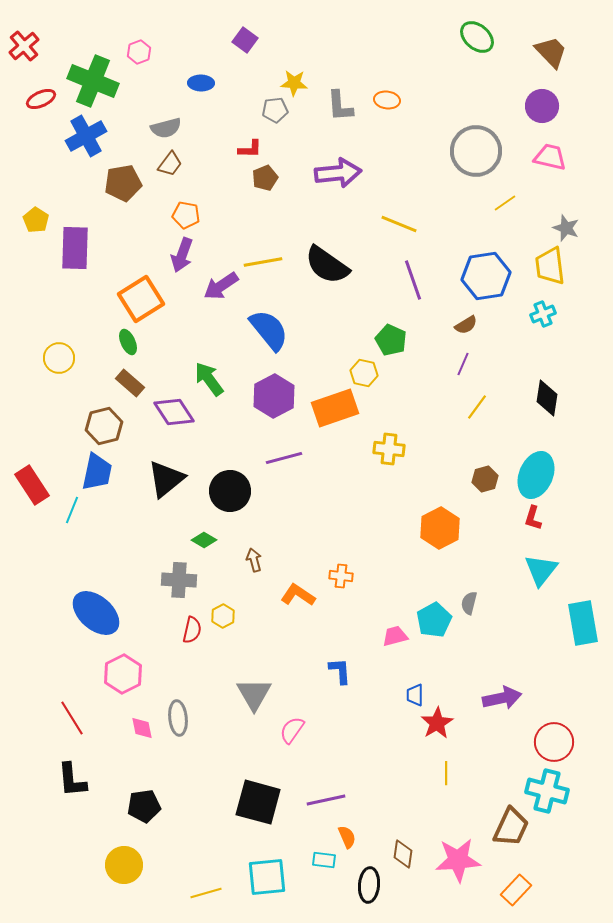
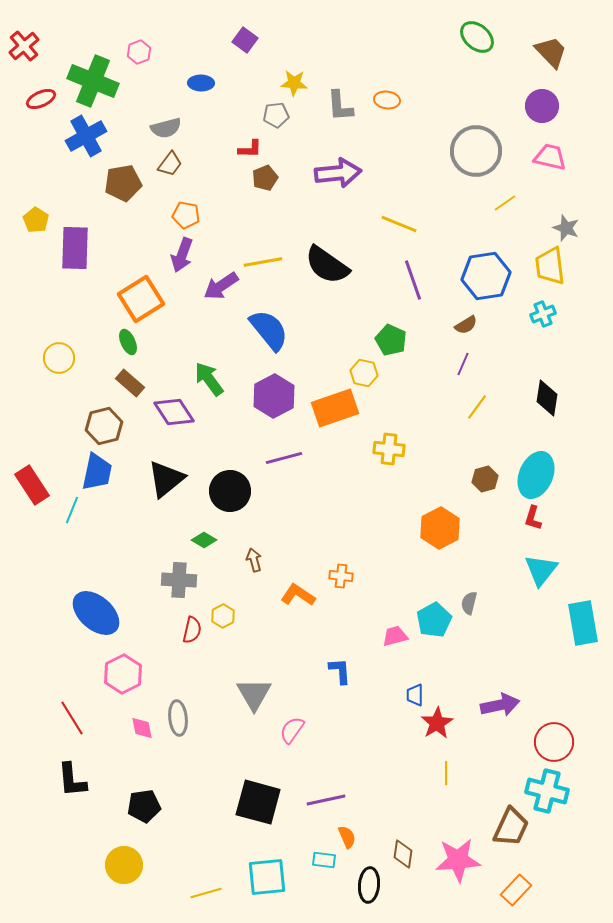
gray pentagon at (275, 110): moved 1 px right, 5 px down
purple arrow at (502, 698): moved 2 px left, 7 px down
